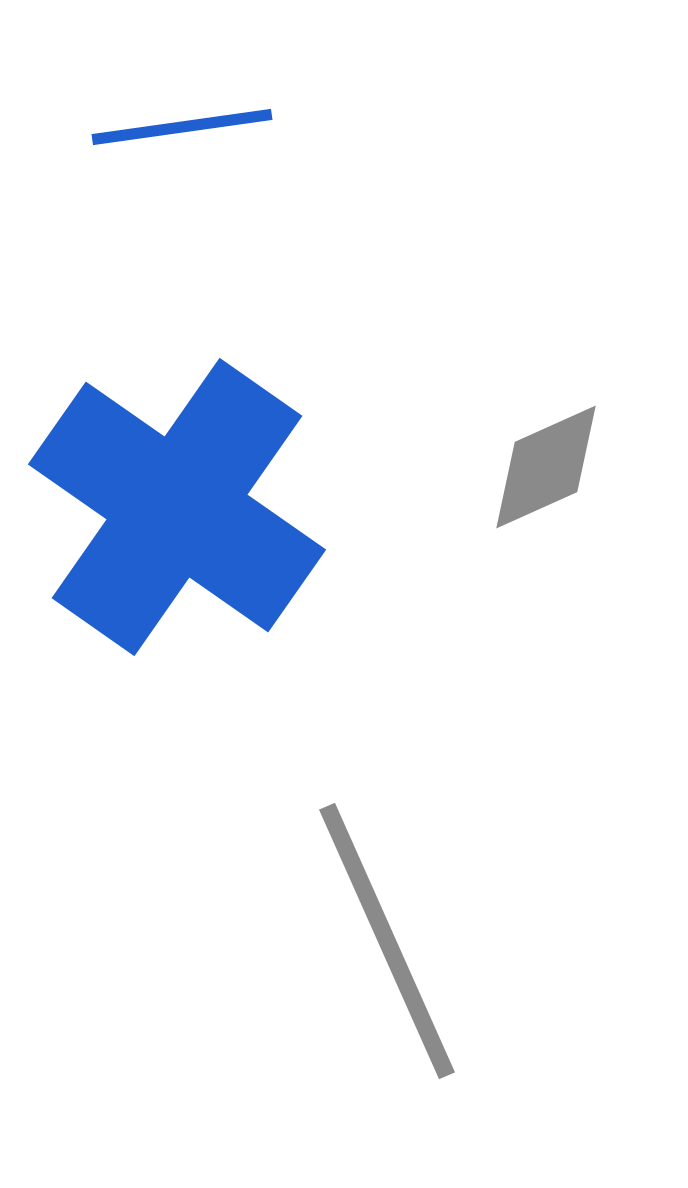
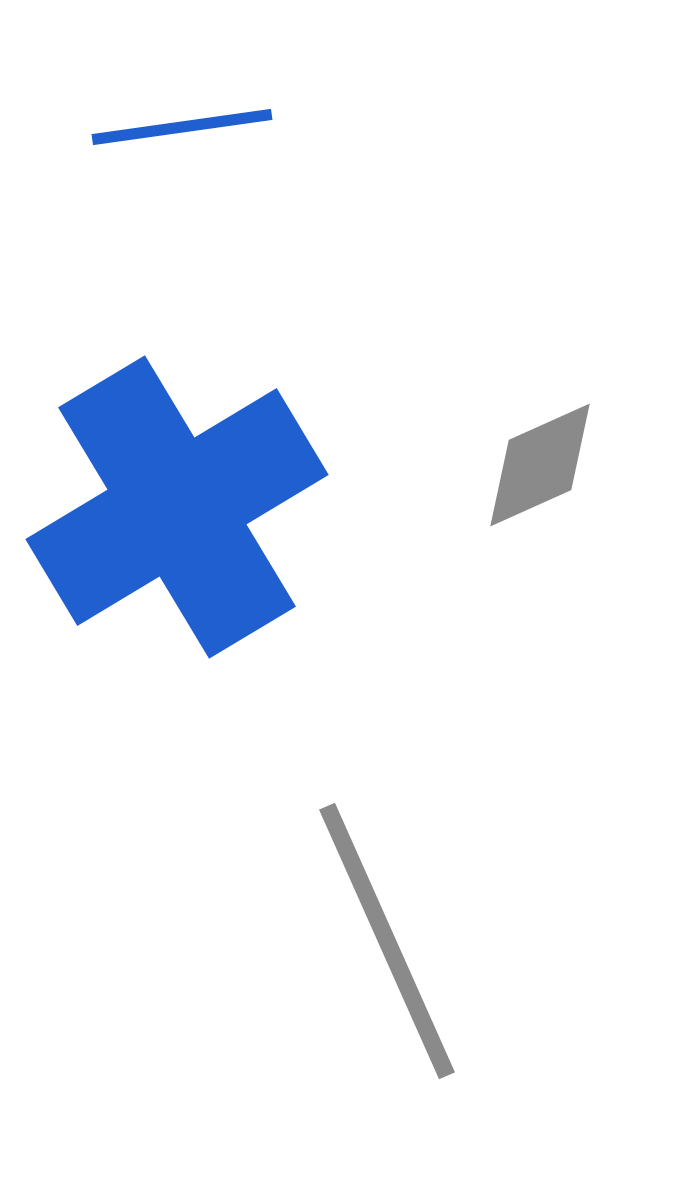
gray diamond: moved 6 px left, 2 px up
blue cross: rotated 24 degrees clockwise
